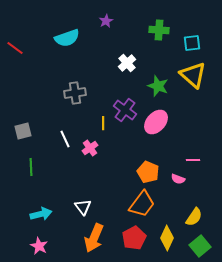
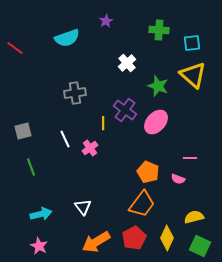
pink line: moved 3 px left, 2 px up
green line: rotated 18 degrees counterclockwise
yellow semicircle: rotated 138 degrees counterclockwise
orange arrow: moved 2 px right, 4 px down; rotated 36 degrees clockwise
green square: rotated 25 degrees counterclockwise
